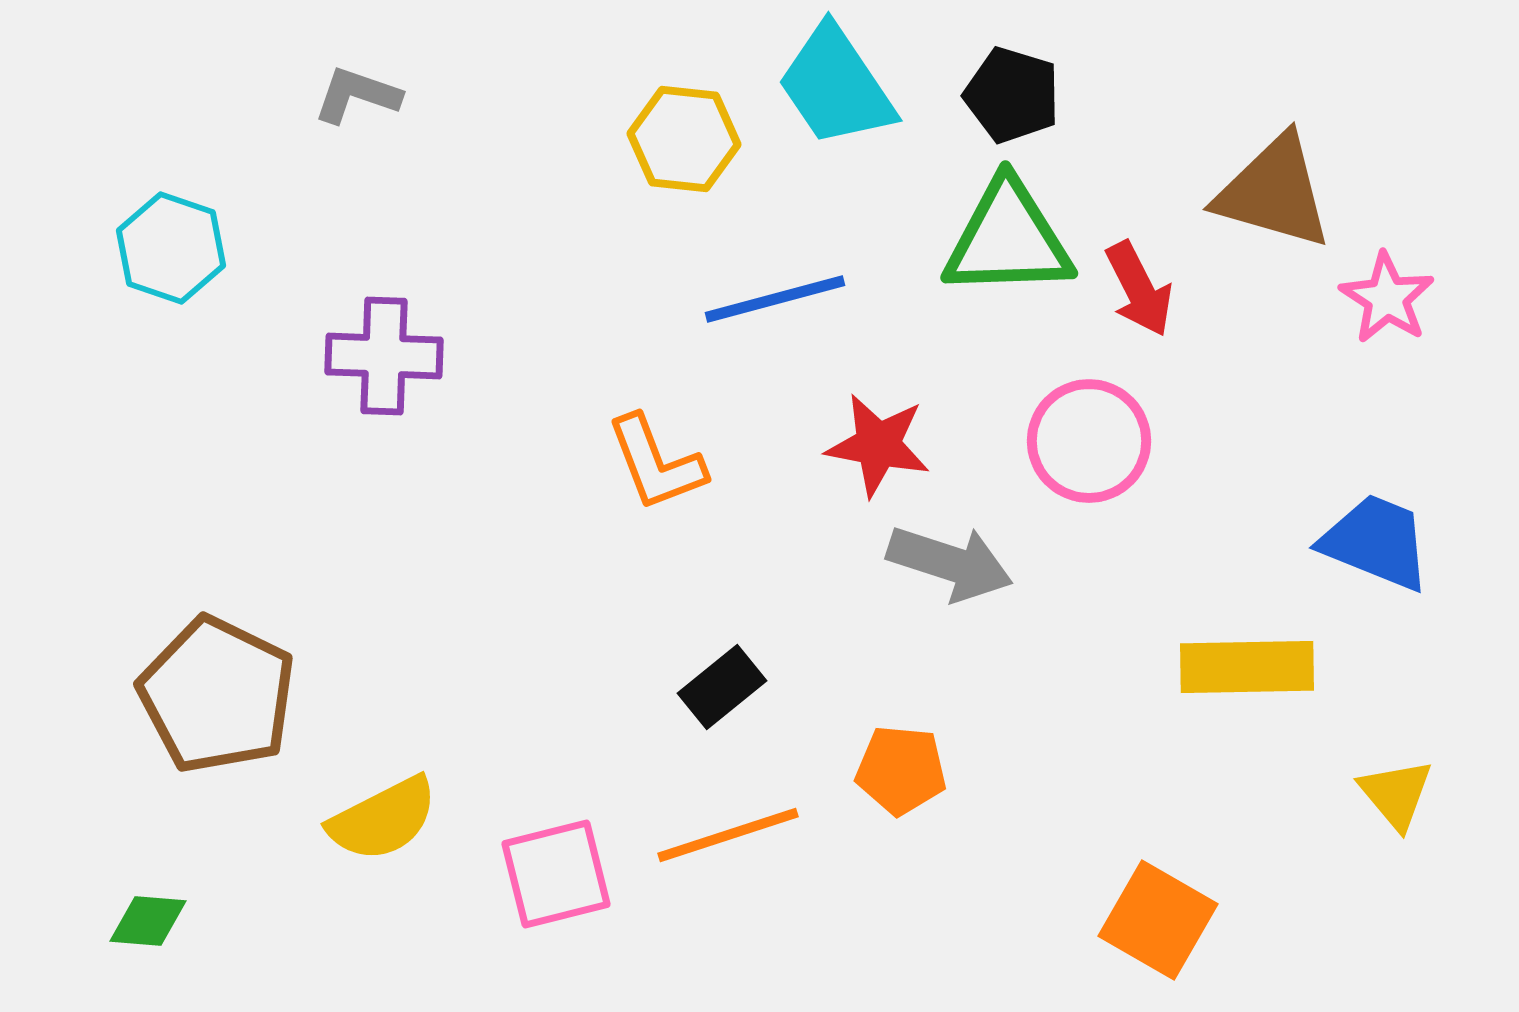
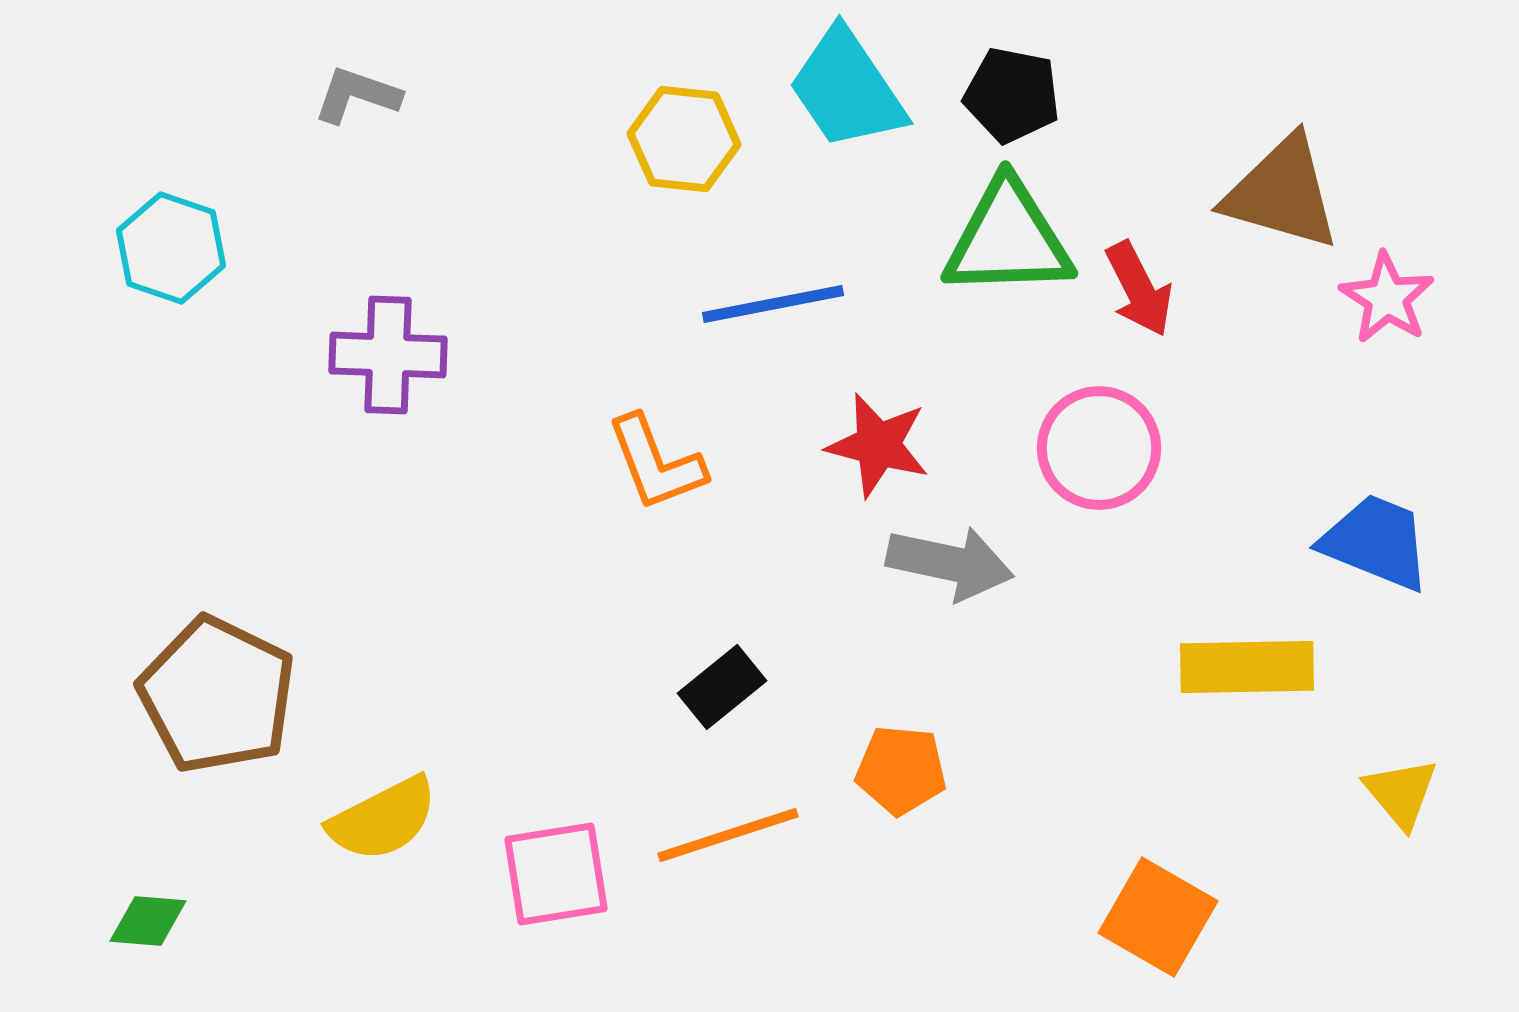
cyan trapezoid: moved 11 px right, 3 px down
black pentagon: rotated 6 degrees counterclockwise
brown triangle: moved 8 px right, 1 px down
blue line: moved 2 px left, 5 px down; rotated 4 degrees clockwise
purple cross: moved 4 px right, 1 px up
pink circle: moved 10 px right, 7 px down
red star: rotated 4 degrees clockwise
gray arrow: rotated 6 degrees counterclockwise
yellow triangle: moved 5 px right, 1 px up
pink square: rotated 5 degrees clockwise
orange square: moved 3 px up
